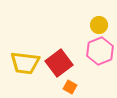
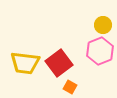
yellow circle: moved 4 px right
